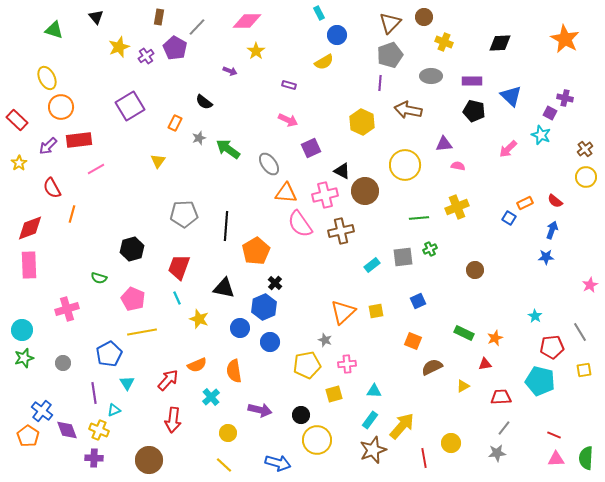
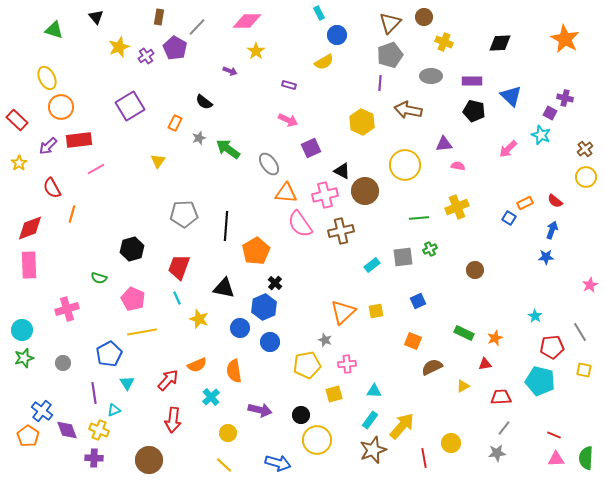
yellow square at (584, 370): rotated 21 degrees clockwise
